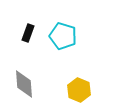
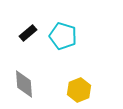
black rectangle: rotated 30 degrees clockwise
yellow hexagon: rotated 15 degrees clockwise
